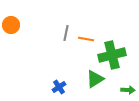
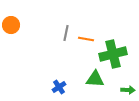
green cross: moved 1 px right, 1 px up
green triangle: rotated 36 degrees clockwise
